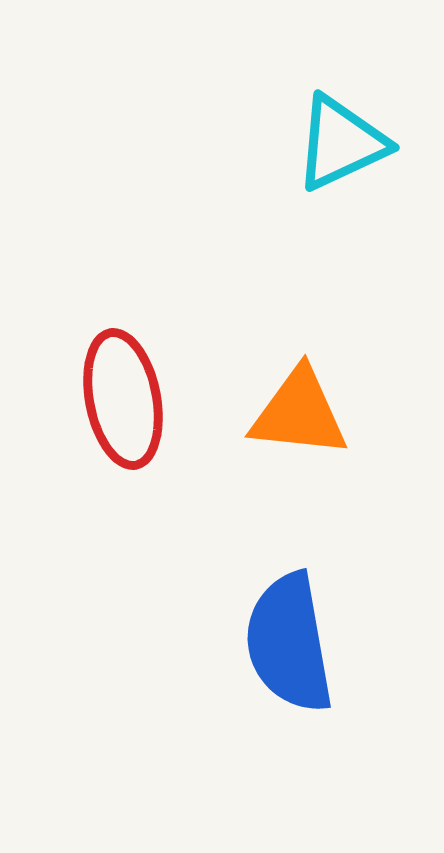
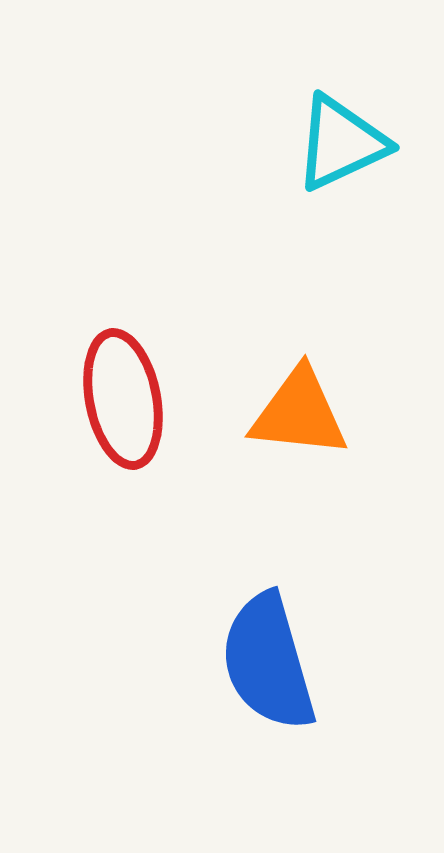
blue semicircle: moved 21 px left, 19 px down; rotated 6 degrees counterclockwise
